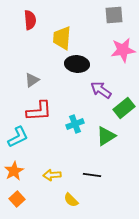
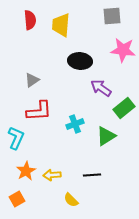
gray square: moved 2 px left, 1 px down
yellow trapezoid: moved 1 px left, 13 px up
pink star: rotated 15 degrees clockwise
black ellipse: moved 3 px right, 3 px up
purple arrow: moved 2 px up
cyan L-shape: moved 2 px left, 1 px down; rotated 40 degrees counterclockwise
orange star: moved 12 px right
black line: rotated 12 degrees counterclockwise
orange square: rotated 14 degrees clockwise
